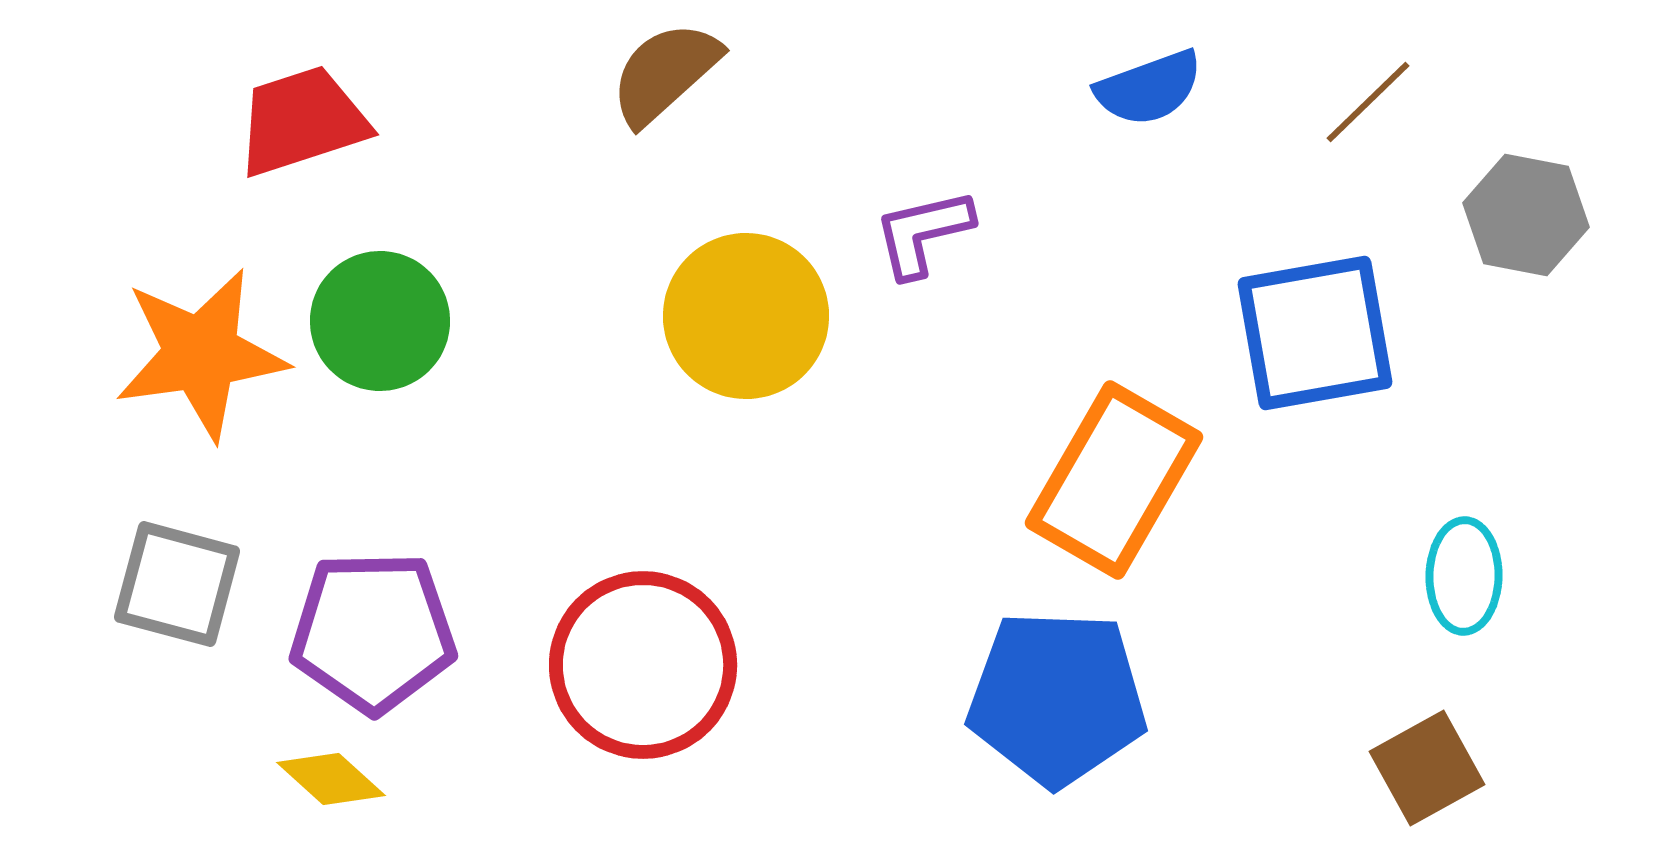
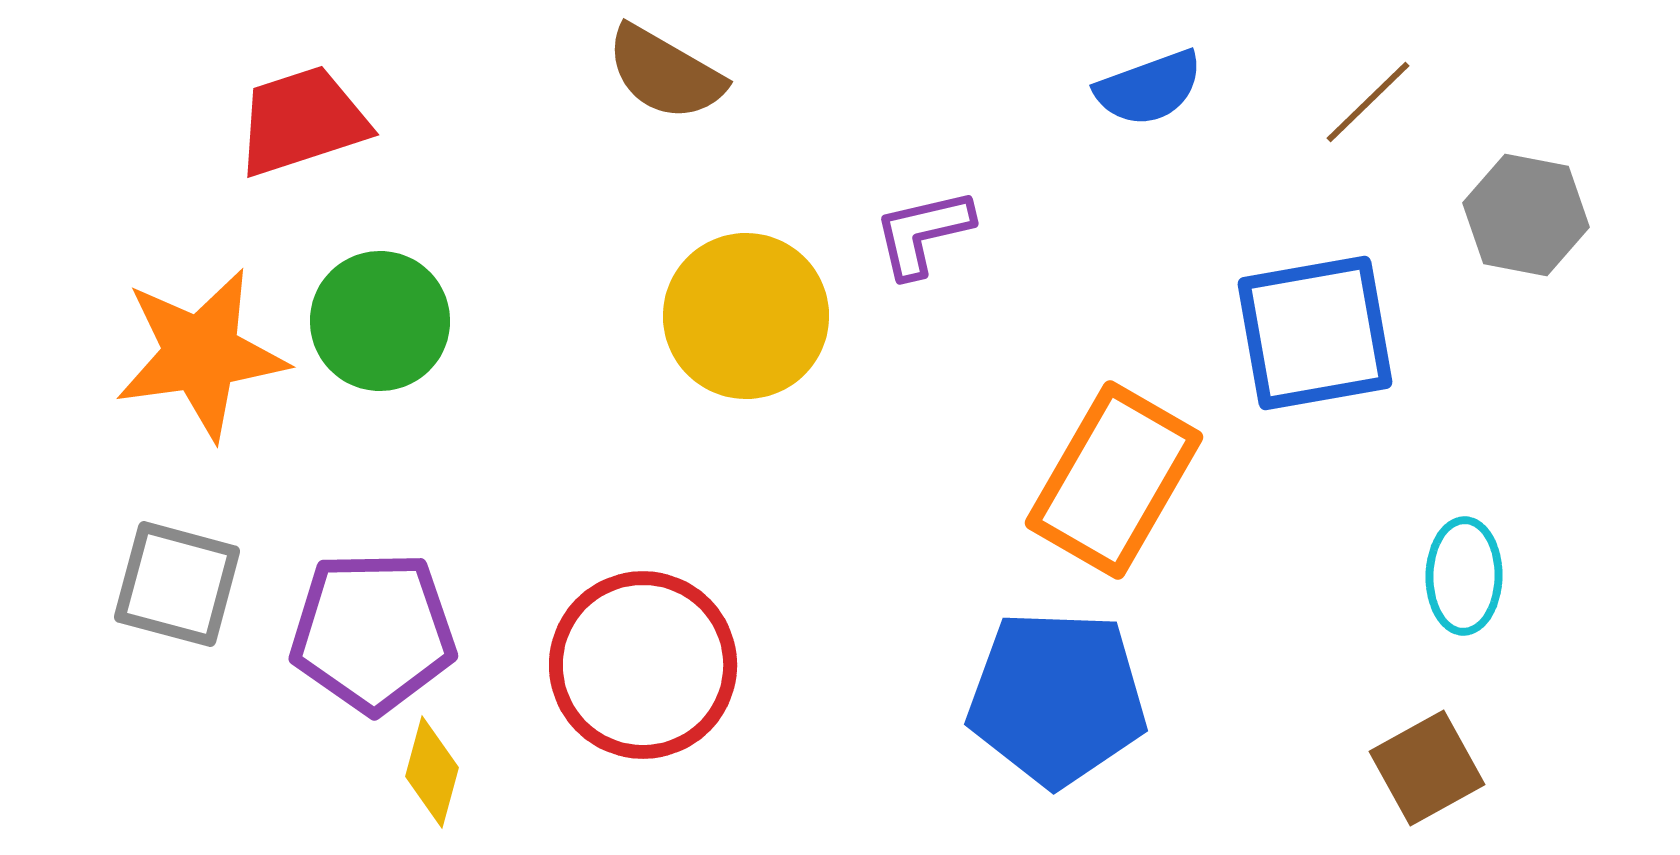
brown semicircle: rotated 108 degrees counterclockwise
yellow diamond: moved 101 px right, 7 px up; rotated 63 degrees clockwise
